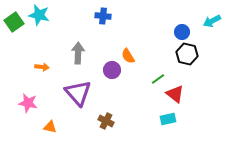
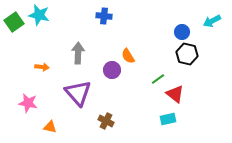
blue cross: moved 1 px right
